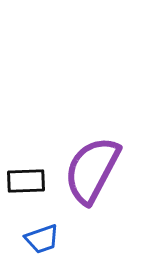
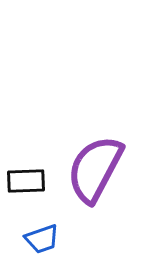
purple semicircle: moved 3 px right, 1 px up
